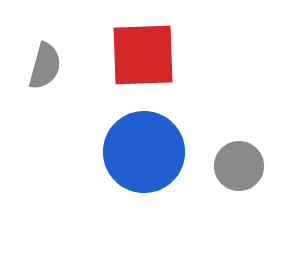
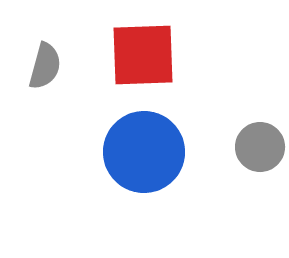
gray circle: moved 21 px right, 19 px up
